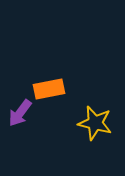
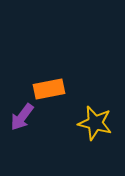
purple arrow: moved 2 px right, 4 px down
